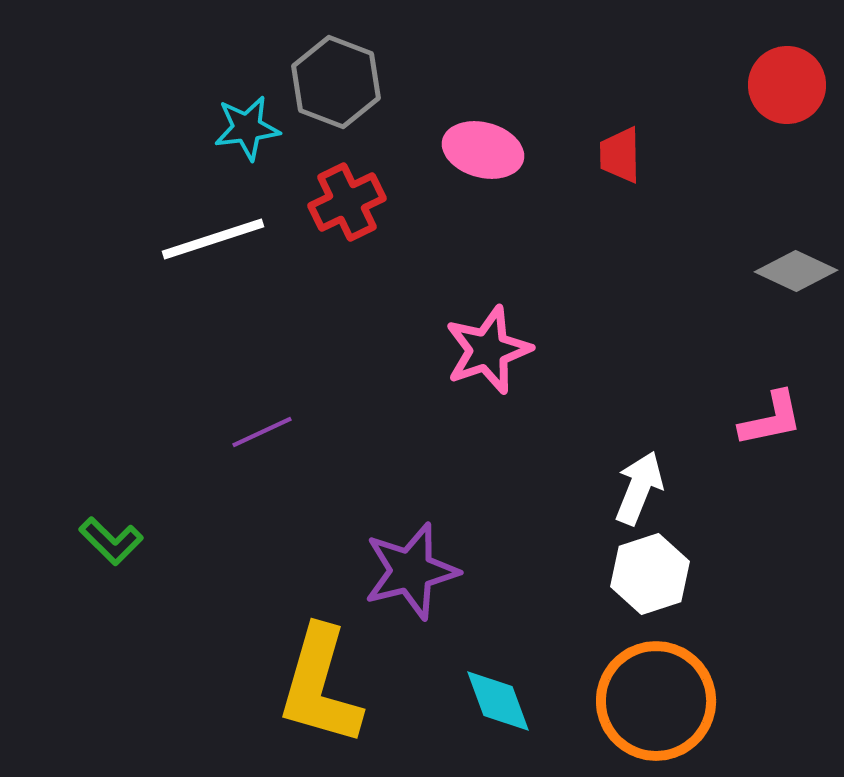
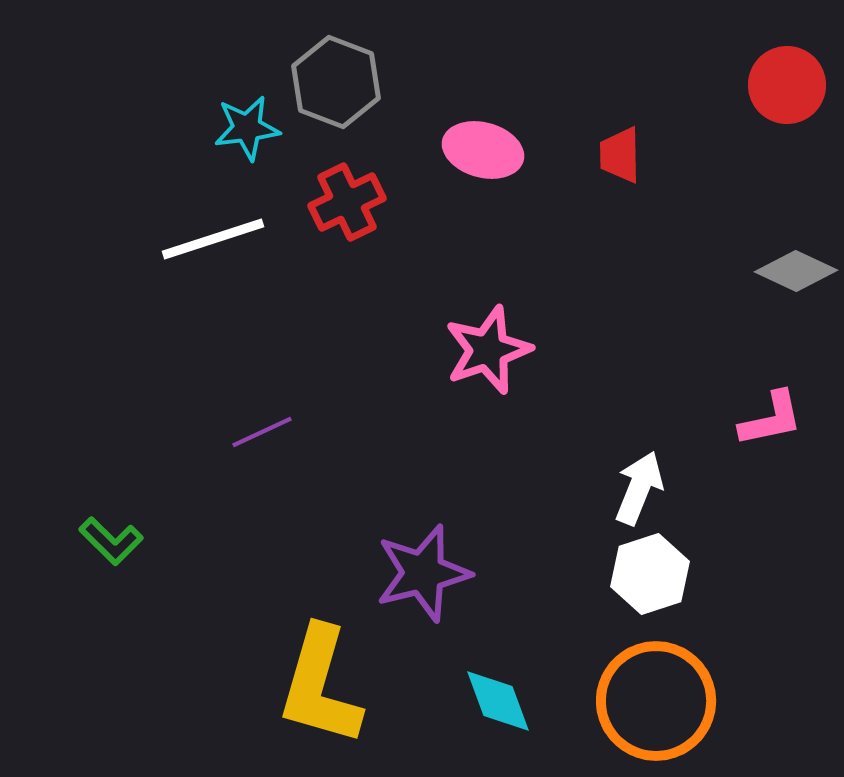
purple star: moved 12 px right, 2 px down
